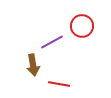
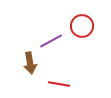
purple line: moved 1 px left, 1 px up
brown arrow: moved 3 px left, 2 px up
